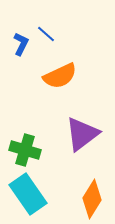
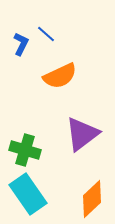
orange diamond: rotated 15 degrees clockwise
